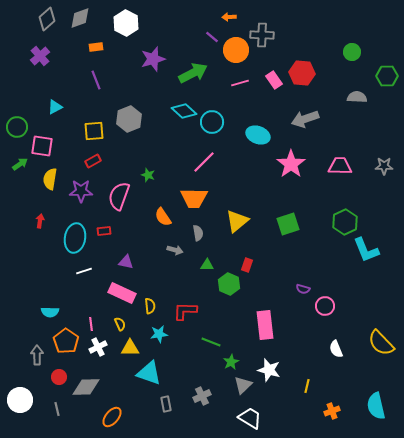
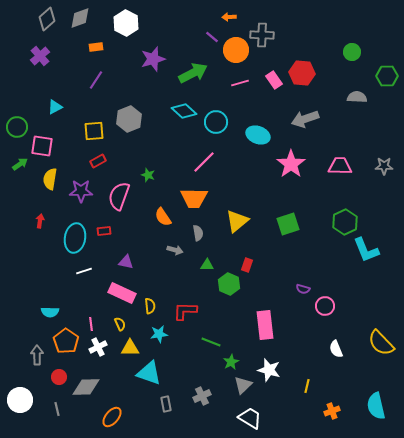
purple line at (96, 80): rotated 54 degrees clockwise
cyan circle at (212, 122): moved 4 px right
red rectangle at (93, 161): moved 5 px right
